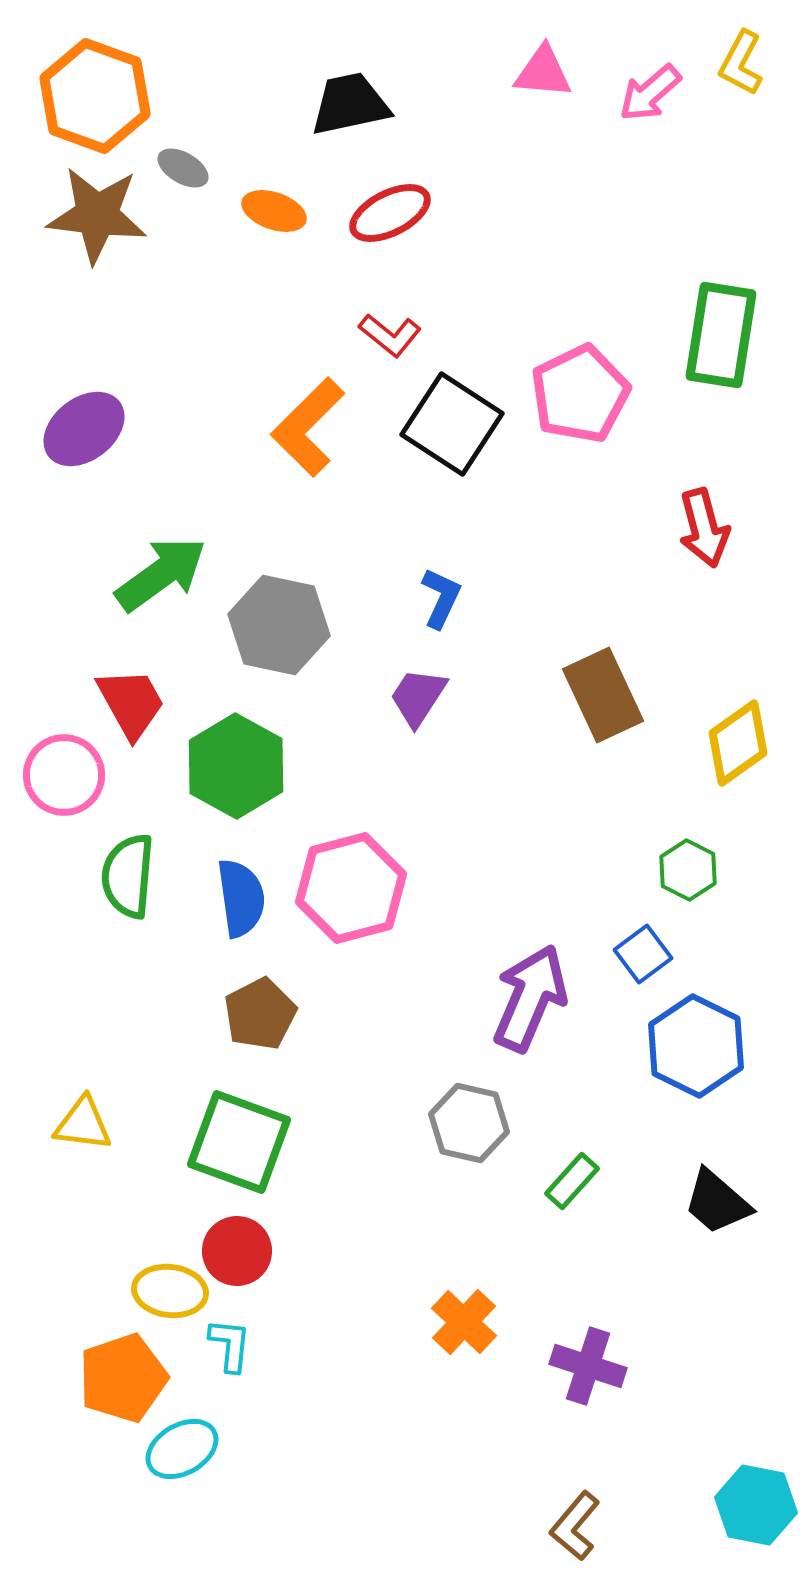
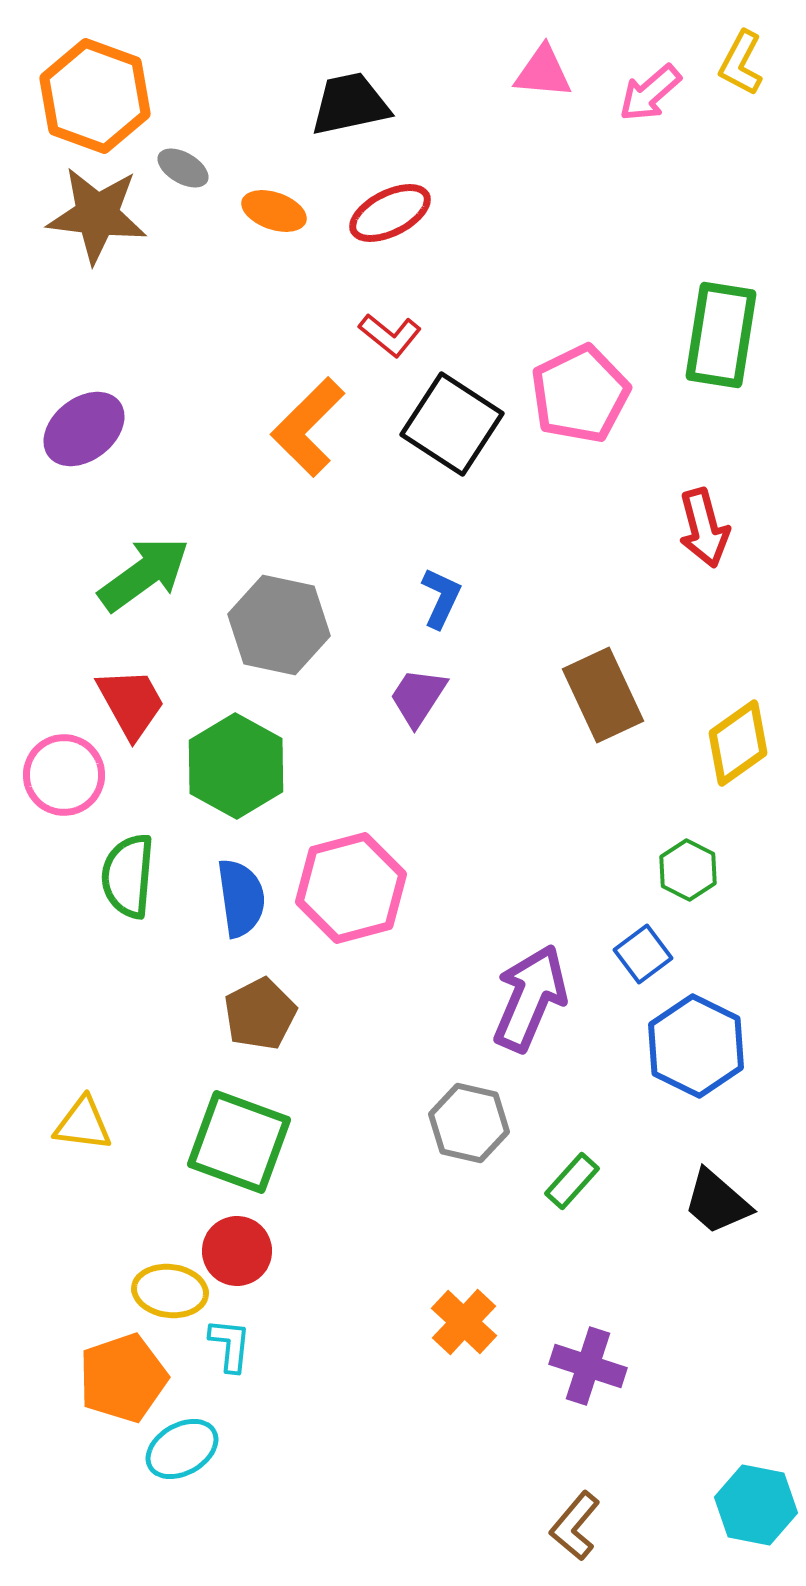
green arrow at (161, 574): moved 17 px left
